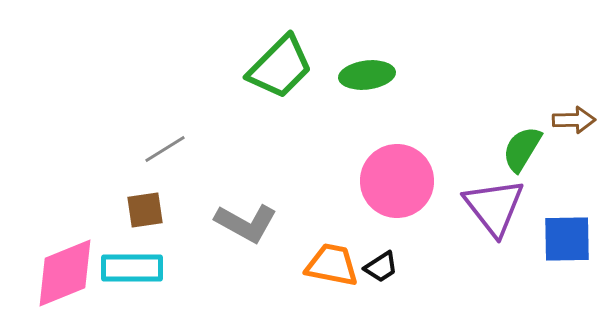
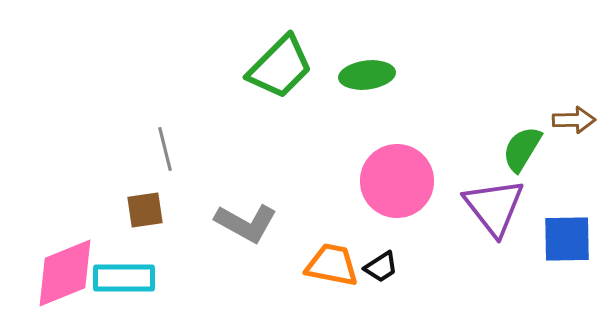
gray line: rotated 72 degrees counterclockwise
cyan rectangle: moved 8 px left, 10 px down
